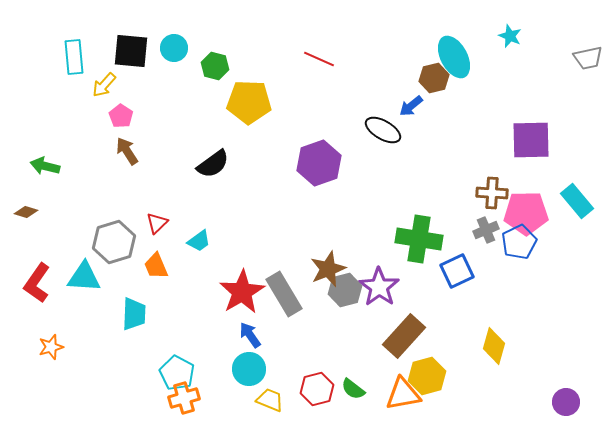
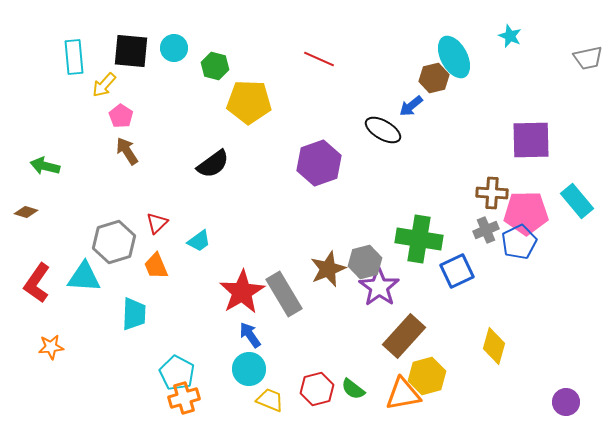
gray hexagon at (345, 290): moved 20 px right, 28 px up
orange star at (51, 347): rotated 10 degrees clockwise
